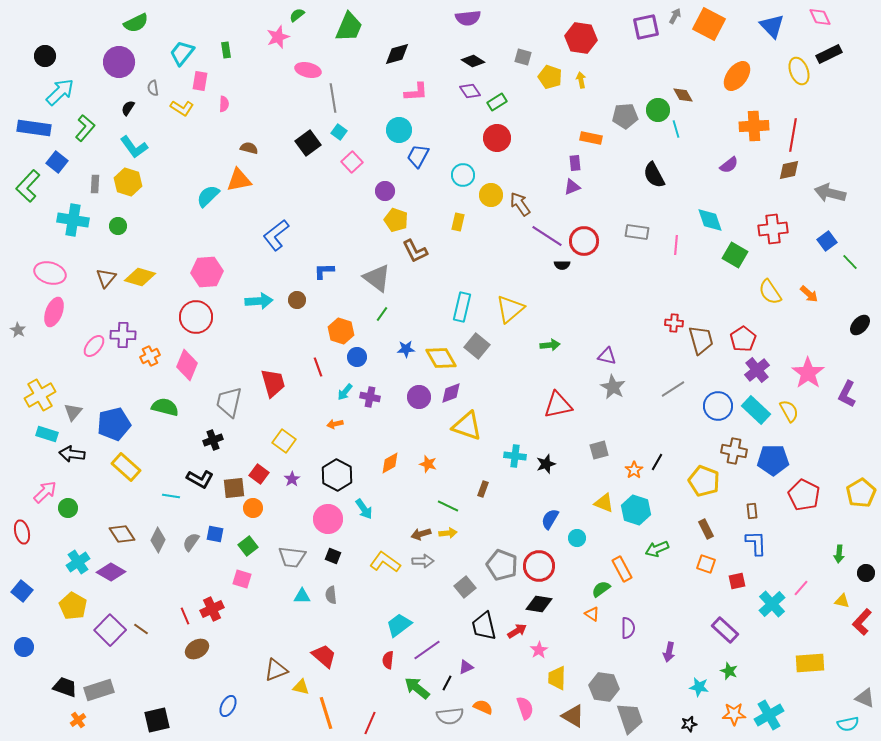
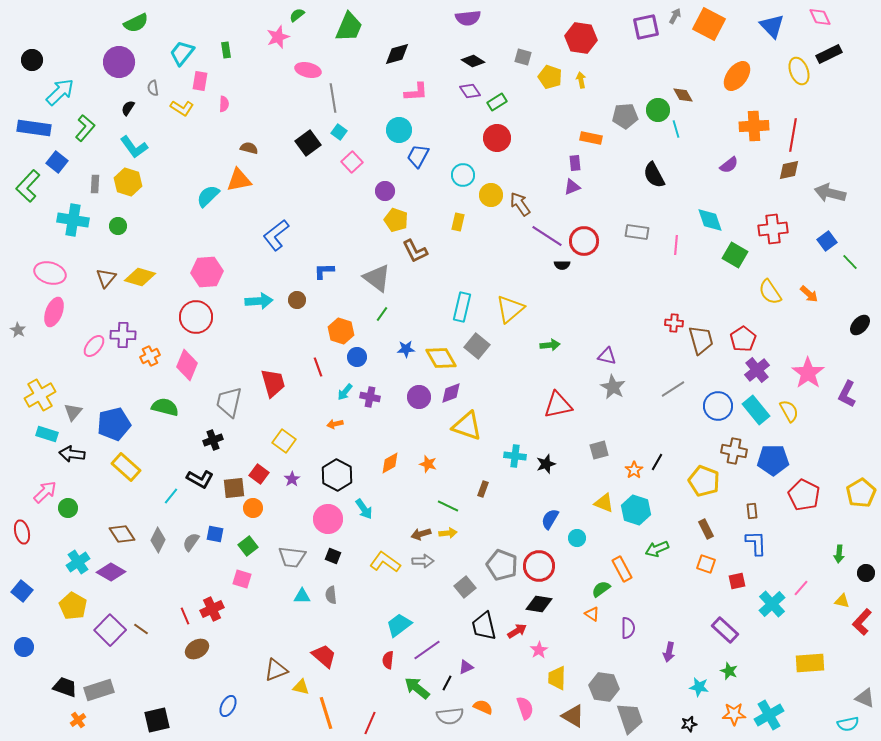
black circle at (45, 56): moved 13 px left, 4 px down
cyan rectangle at (756, 410): rotated 8 degrees clockwise
cyan line at (171, 496): rotated 60 degrees counterclockwise
